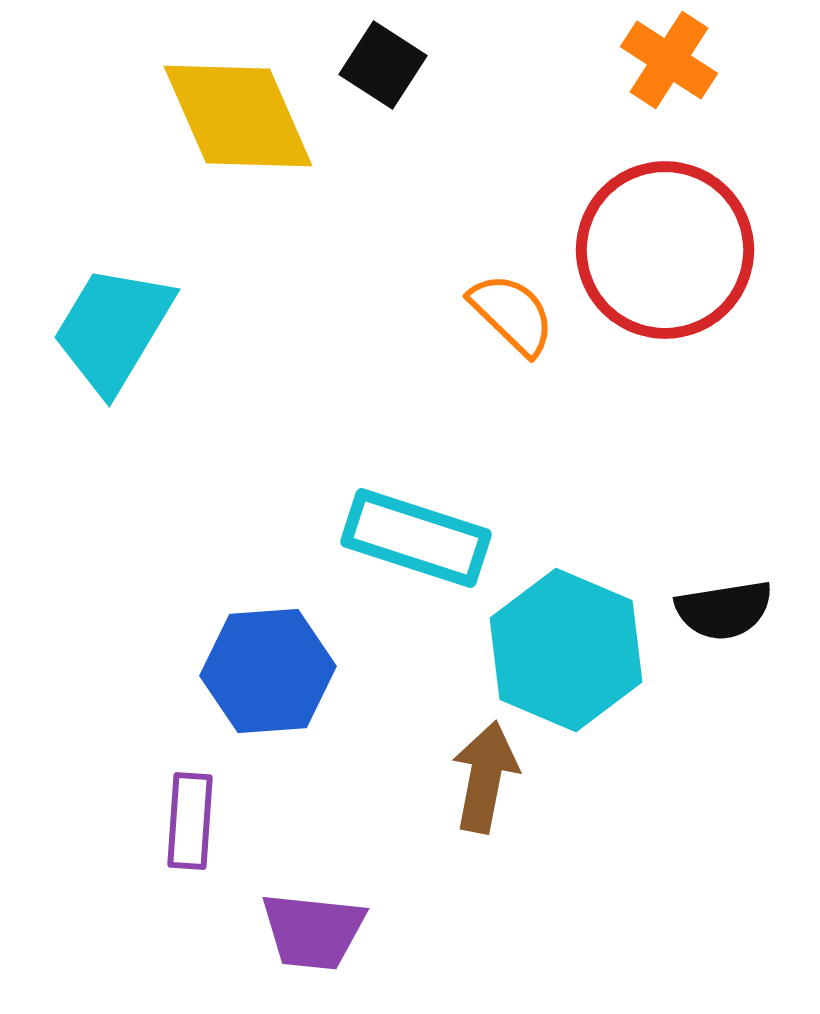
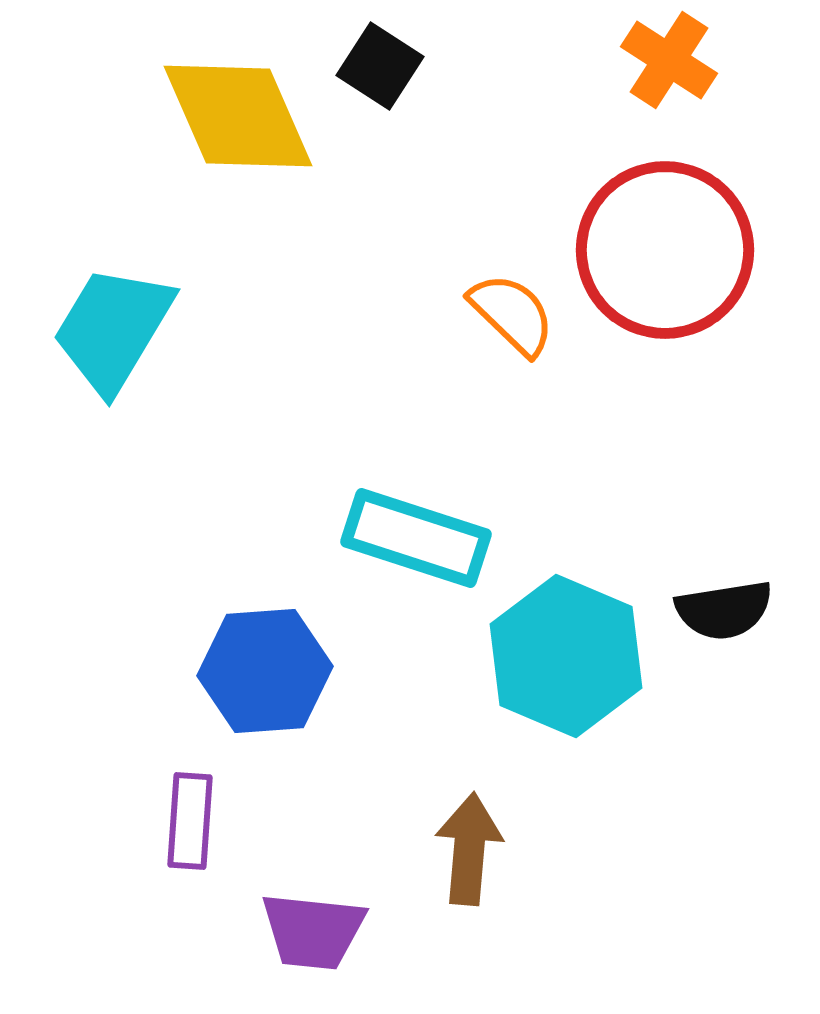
black square: moved 3 px left, 1 px down
cyan hexagon: moved 6 px down
blue hexagon: moved 3 px left
brown arrow: moved 16 px left, 72 px down; rotated 6 degrees counterclockwise
